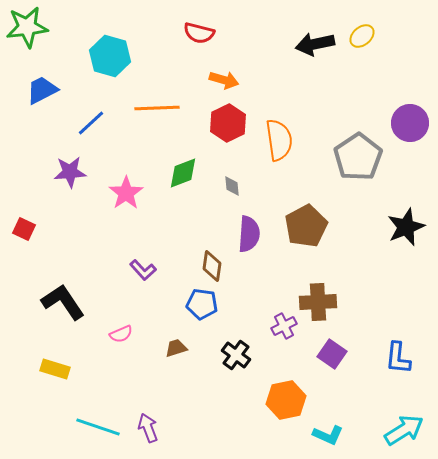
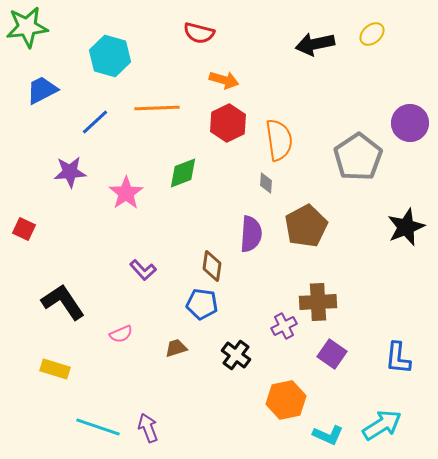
yellow ellipse: moved 10 px right, 2 px up
blue line: moved 4 px right, 1 px up
gray diamond: moved 34 px right, 3 px up; rotated 10 degrees clockwise
purple semicircle: moved 2 px right
cyan arrow: moved 22 px left, 5 px up
